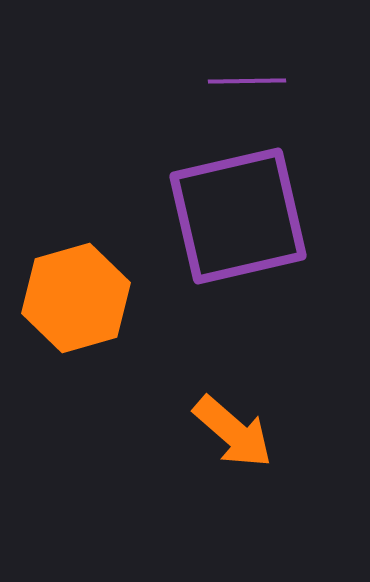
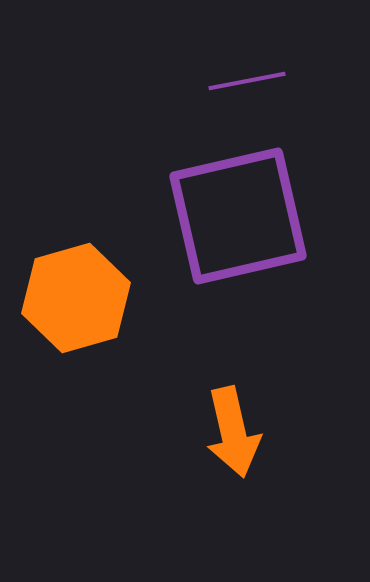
purple line: rotated 10 degrees counterclockwise
orange arrow: rotated 36 degrees clockwise
